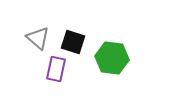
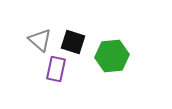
gray triangle: moved 2 px right, 2 px down
green hexagon: moved 2 px up; rotated 12 degrees counterclockwise
